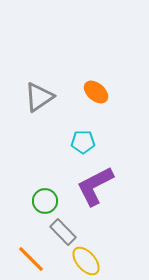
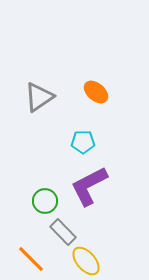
purple L-shape: moved 6 px left
